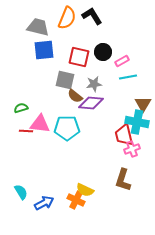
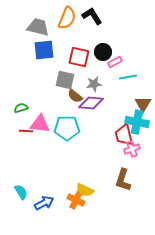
pink rectangle: moved 7 px left, 1 px down
